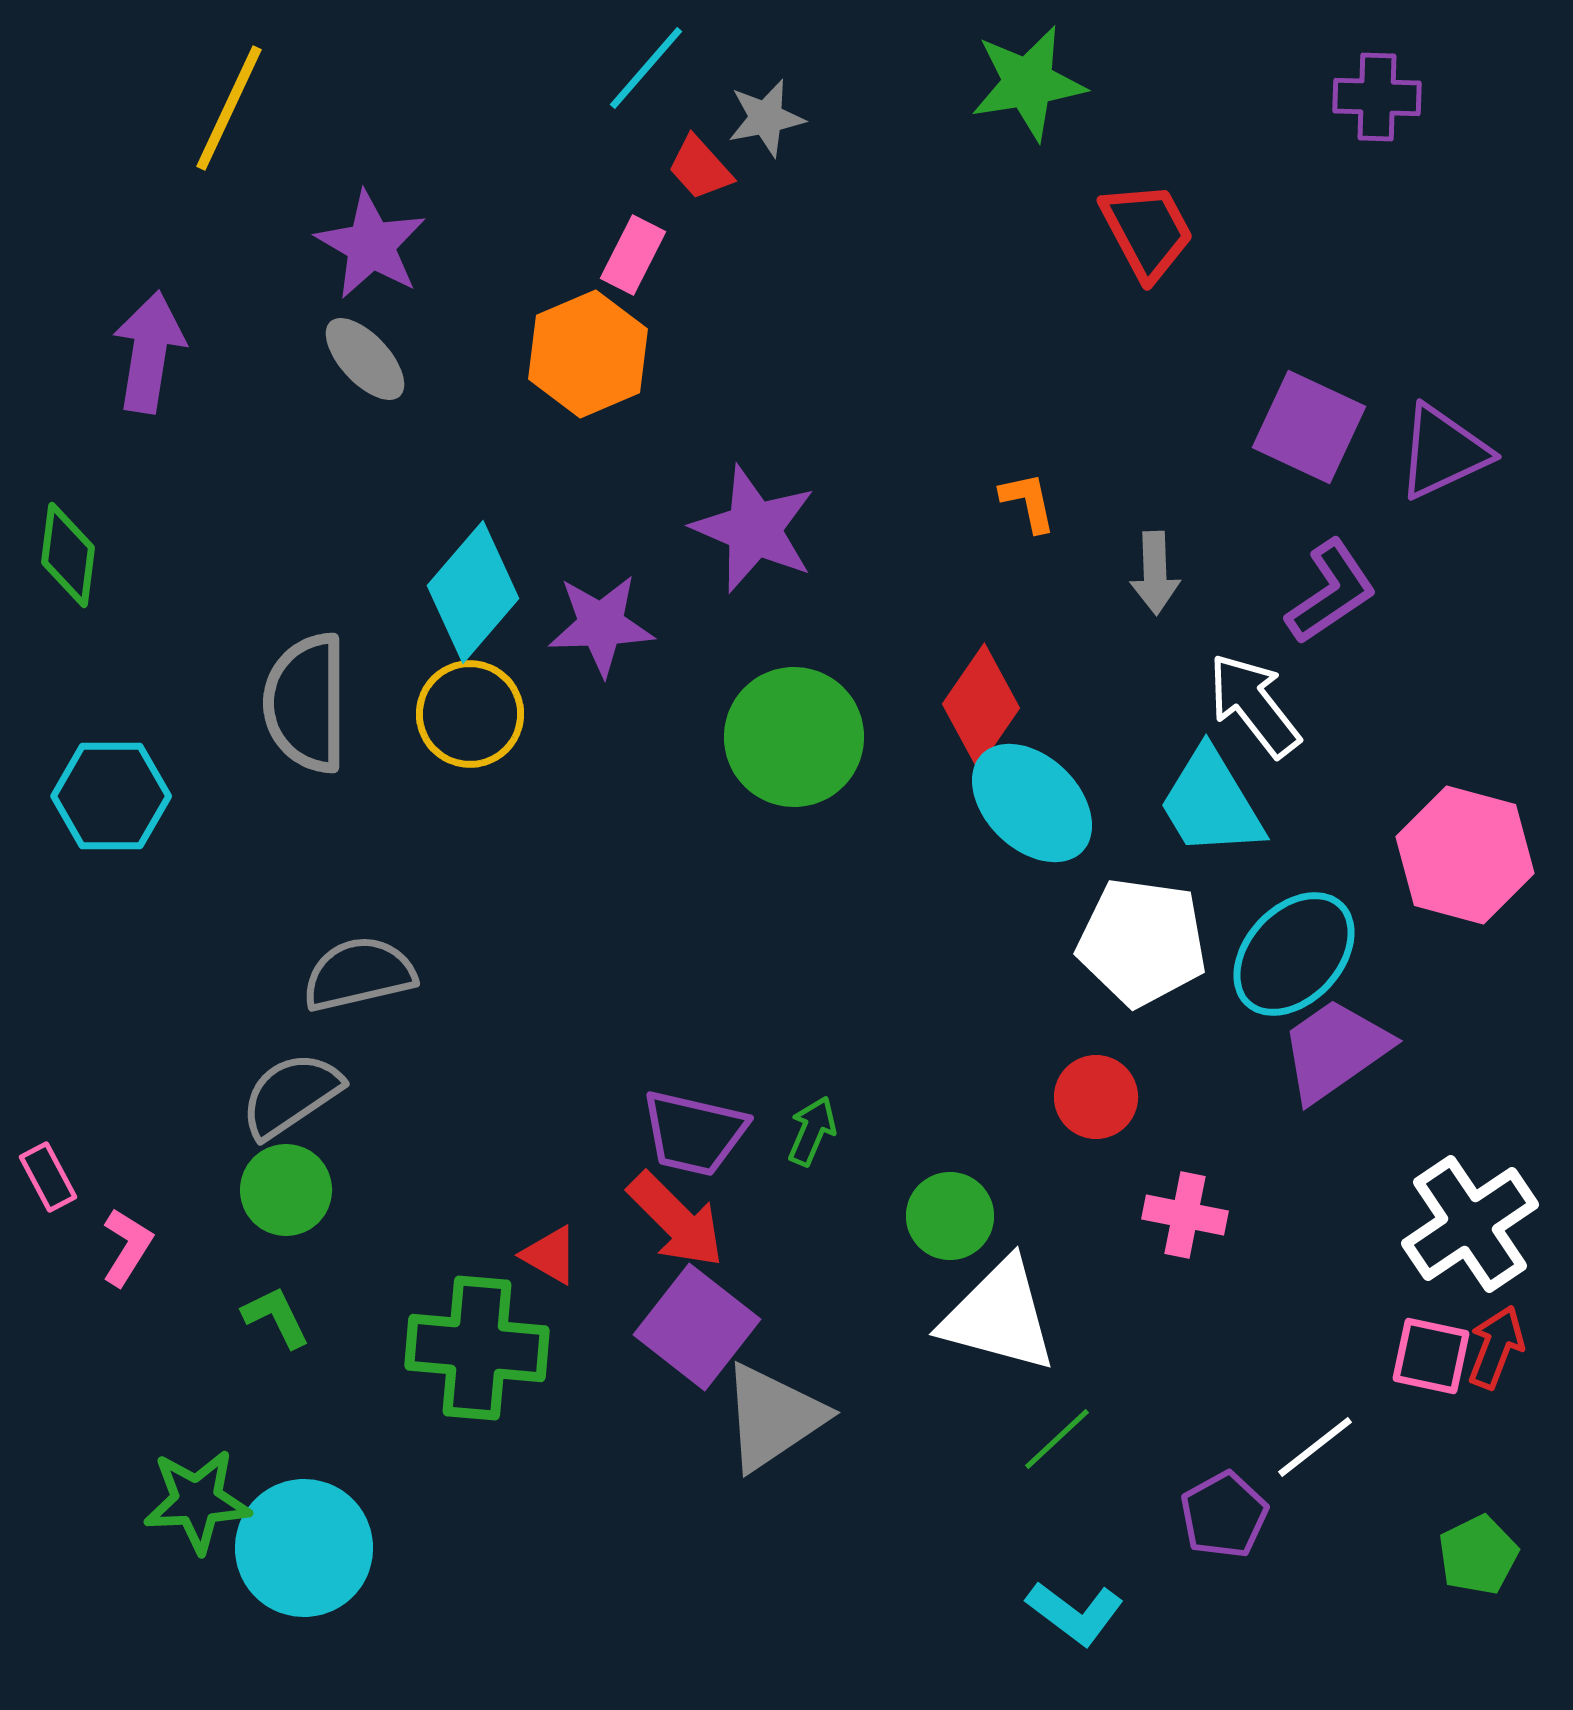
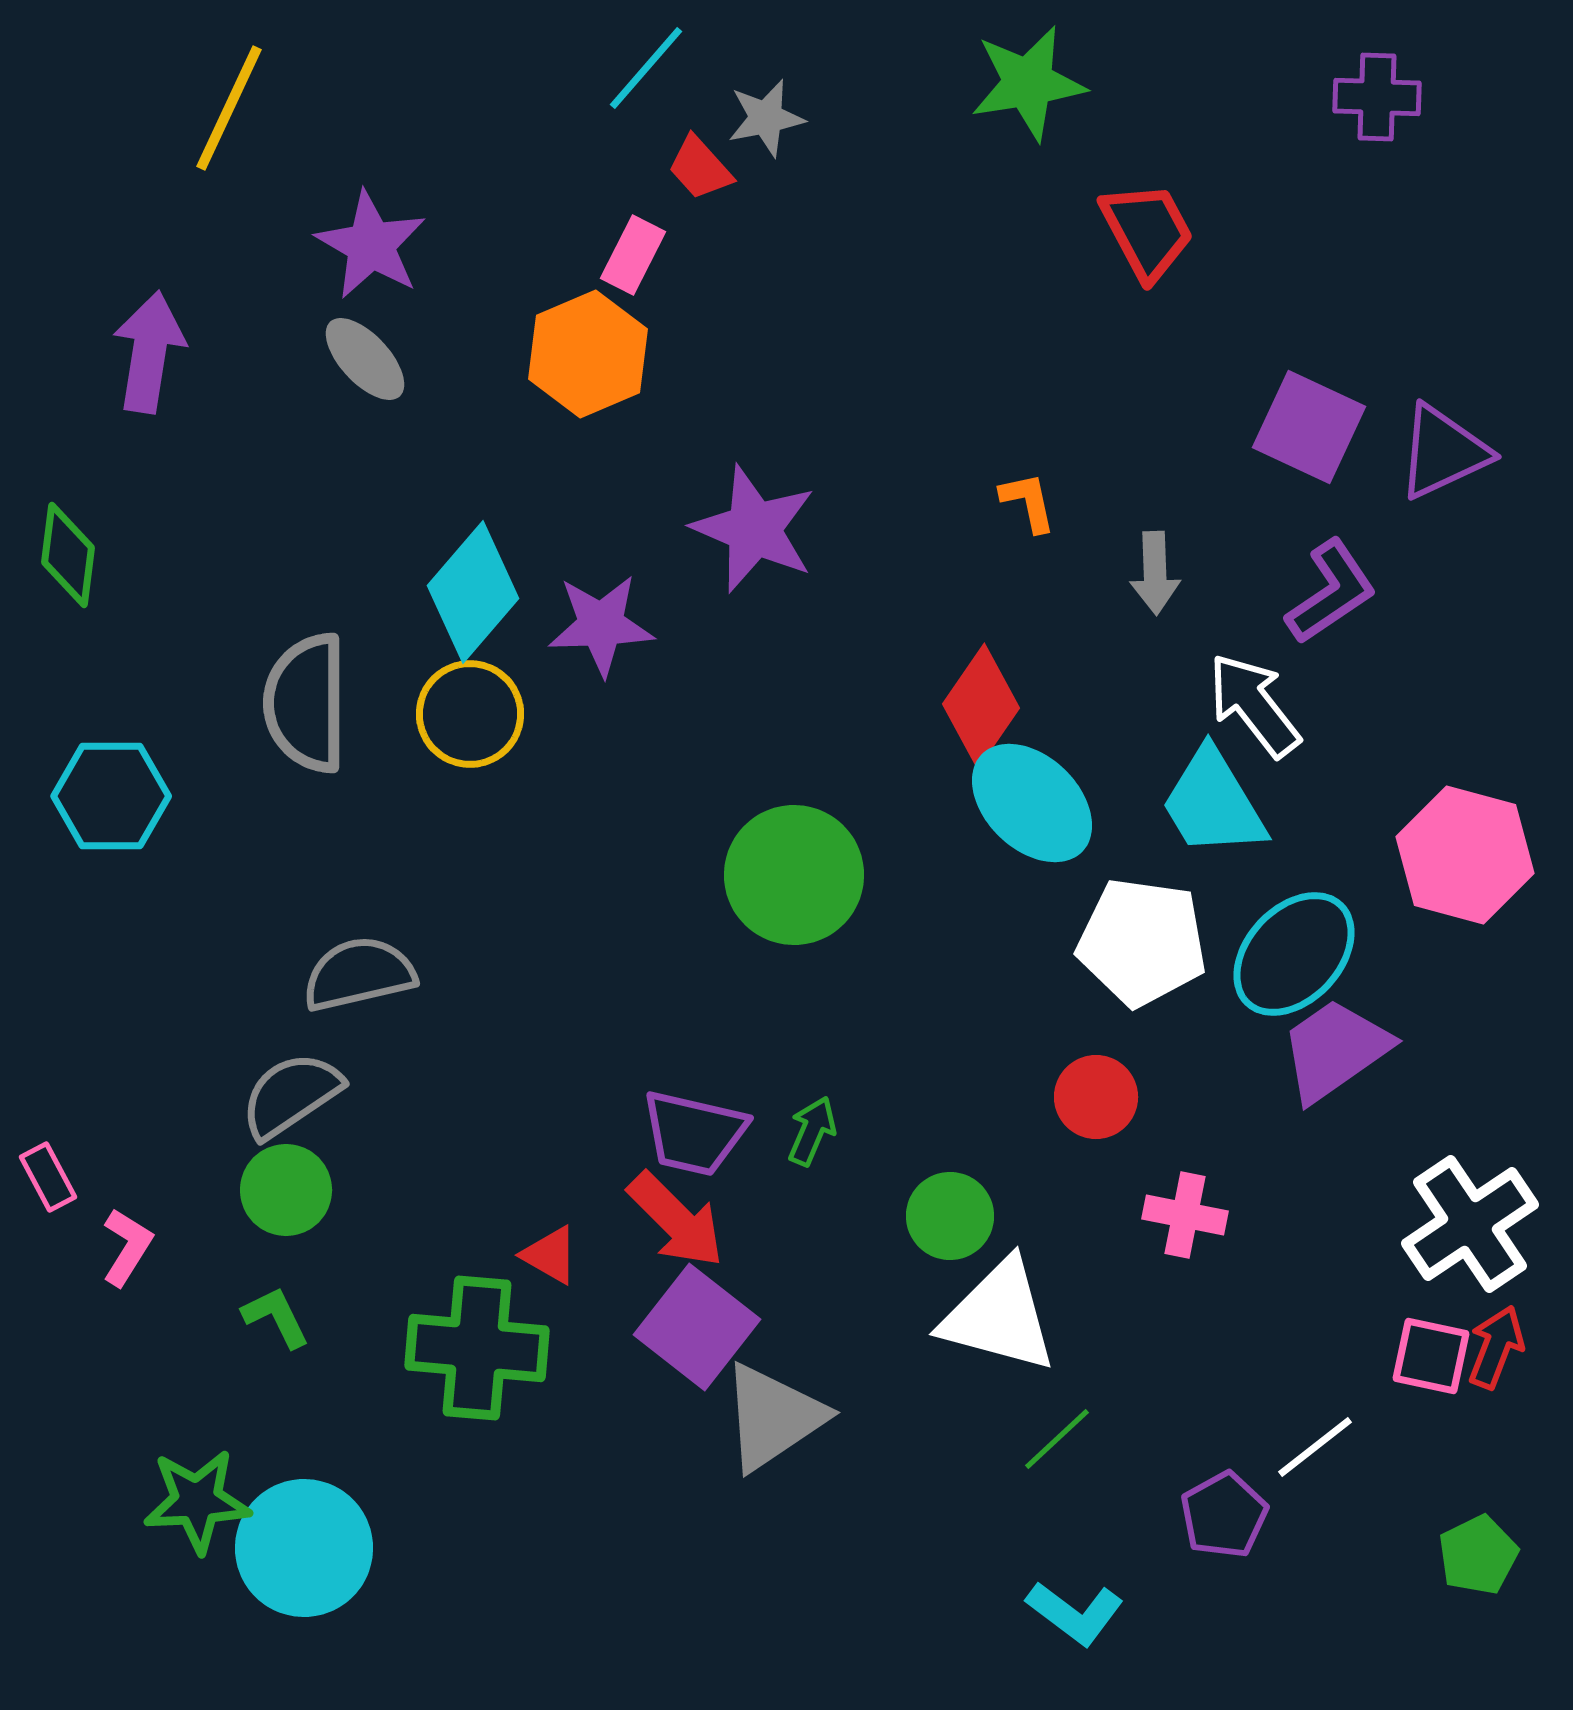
green circle at (794, 737): moved 138 px down
cyan trapezoid at (1211, 803): moved 2 px right
